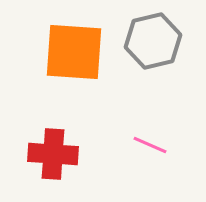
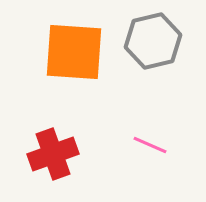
red cross: rotated 24 degrees counterclockwise
